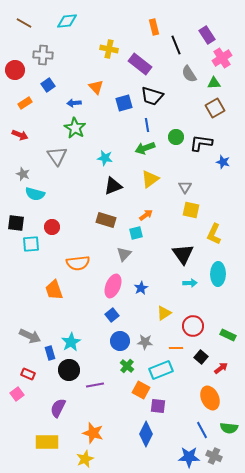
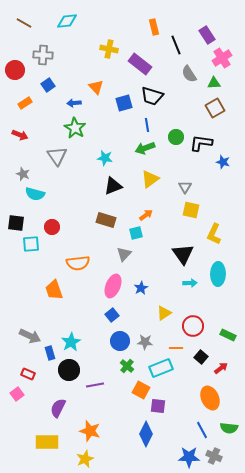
cyan rectangle at (161, 370): moved 2 px up
orange star at (93, 433): moved 3 px left, 2 px up
